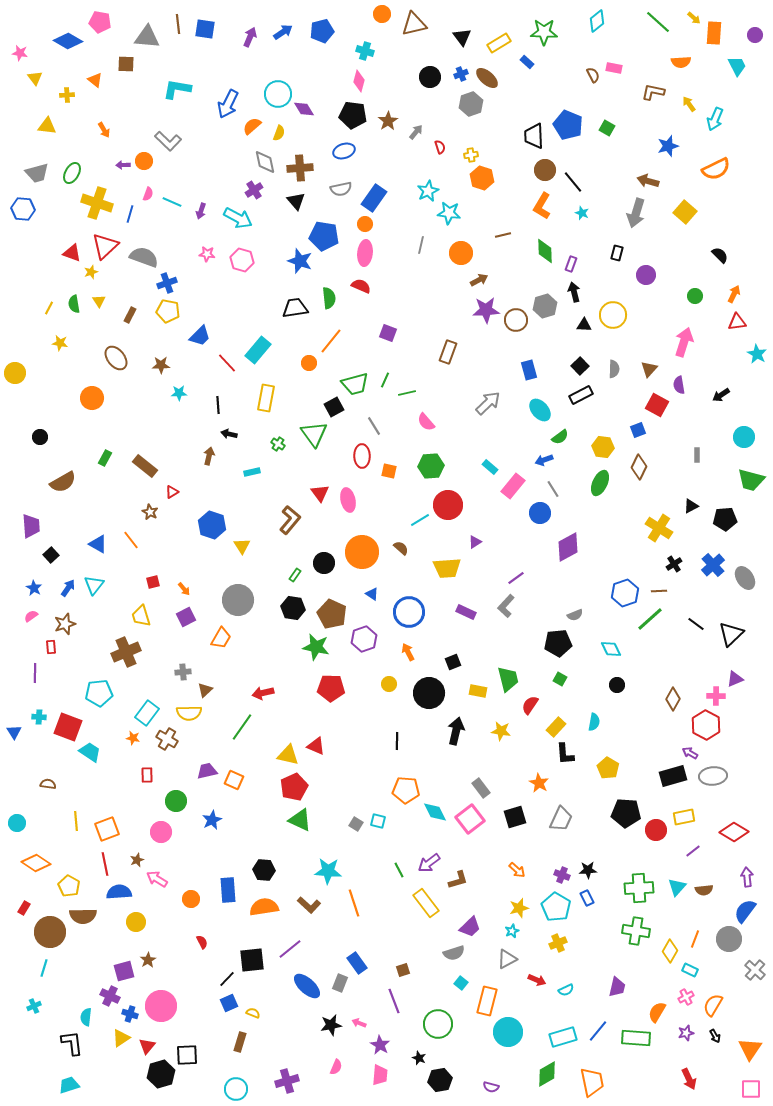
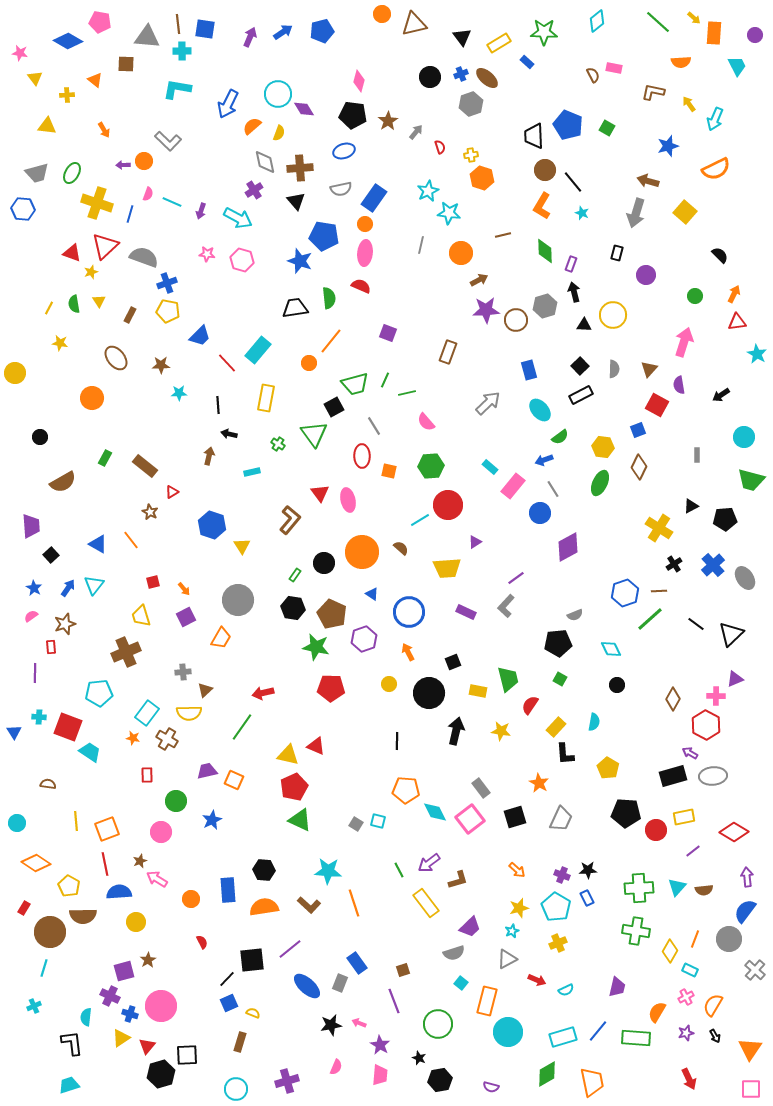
cyan cross at (365, 51): moved 183 px left; rotated 18 degrees counterclockwise
brown star at (137, 860): moved 3 px right, 1 px down
